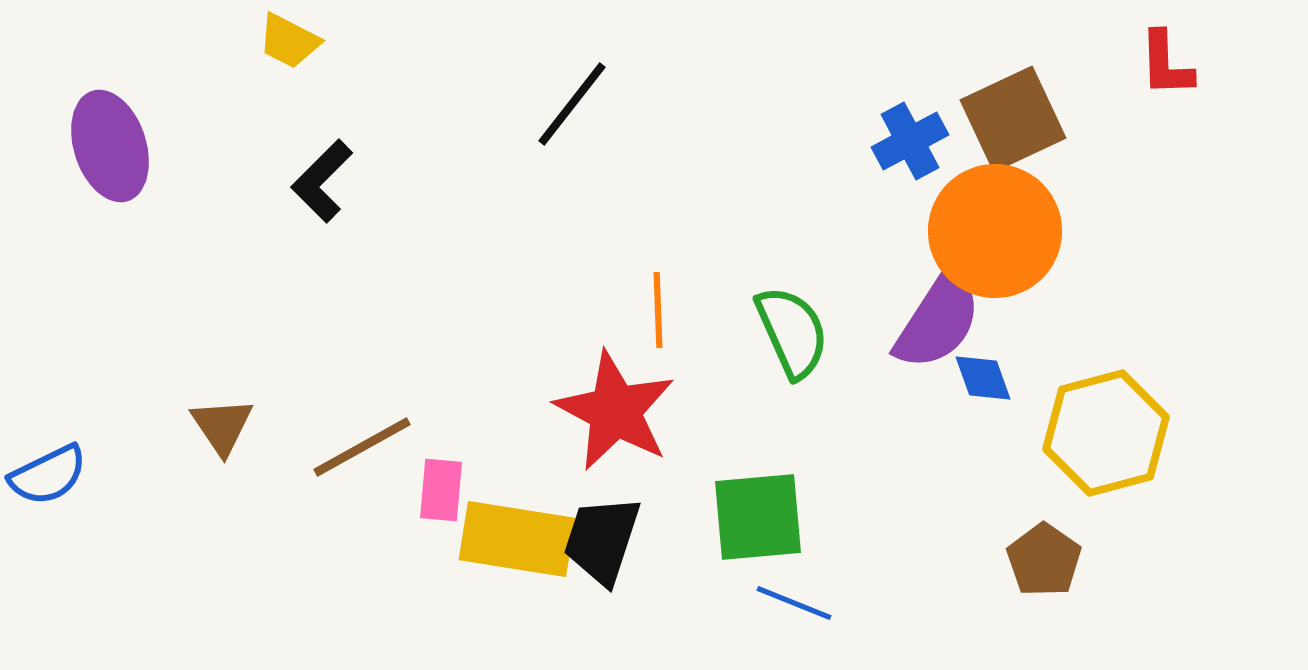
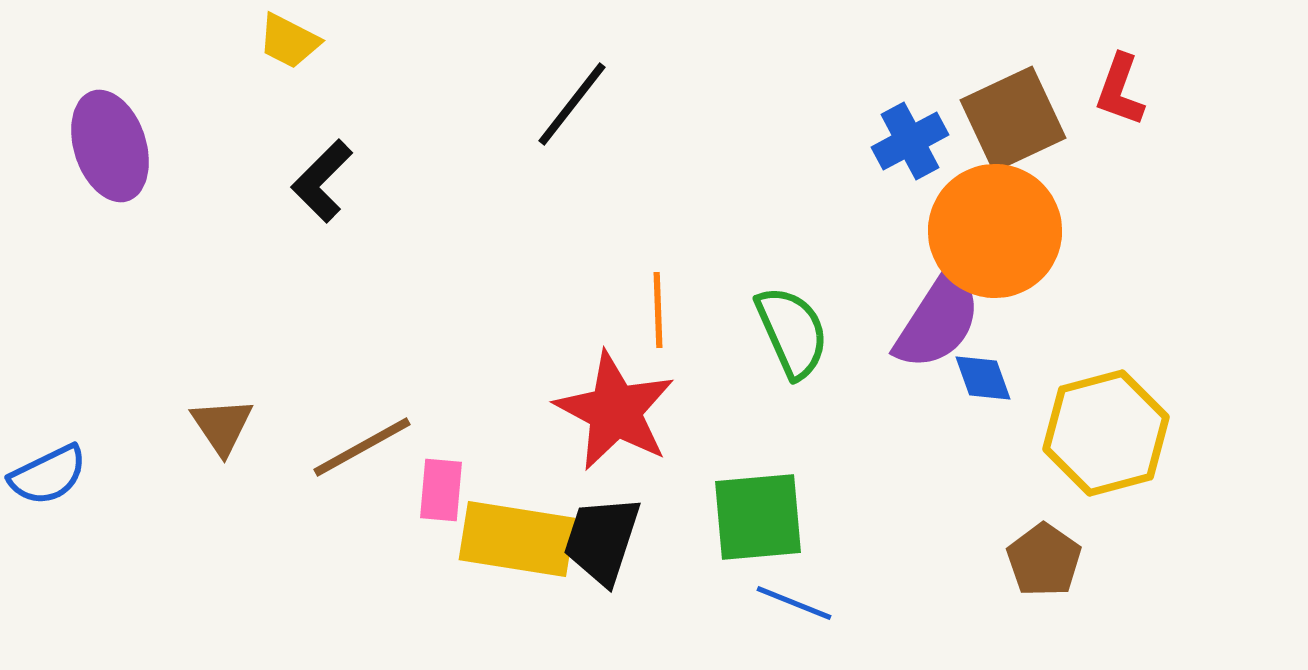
red L-shape: moved 46 px left, 26 px down; rotated 22 degrees clockwise
